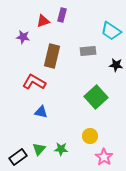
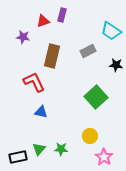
gray rectangle: rotated 21 degrees counterclockwise
red L-shape: rotated 35 degrees clockwise
black rectangle: rotated 24 degrees clockwise
